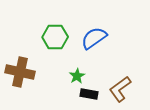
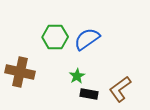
blue semicircle: moved 7 px left, 1 px down
